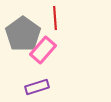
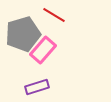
red line: moved 1 px left, 3 px up; rotated 55 degrees counterclockwise
gray pentagon: rotated 20 degrees clockwise
